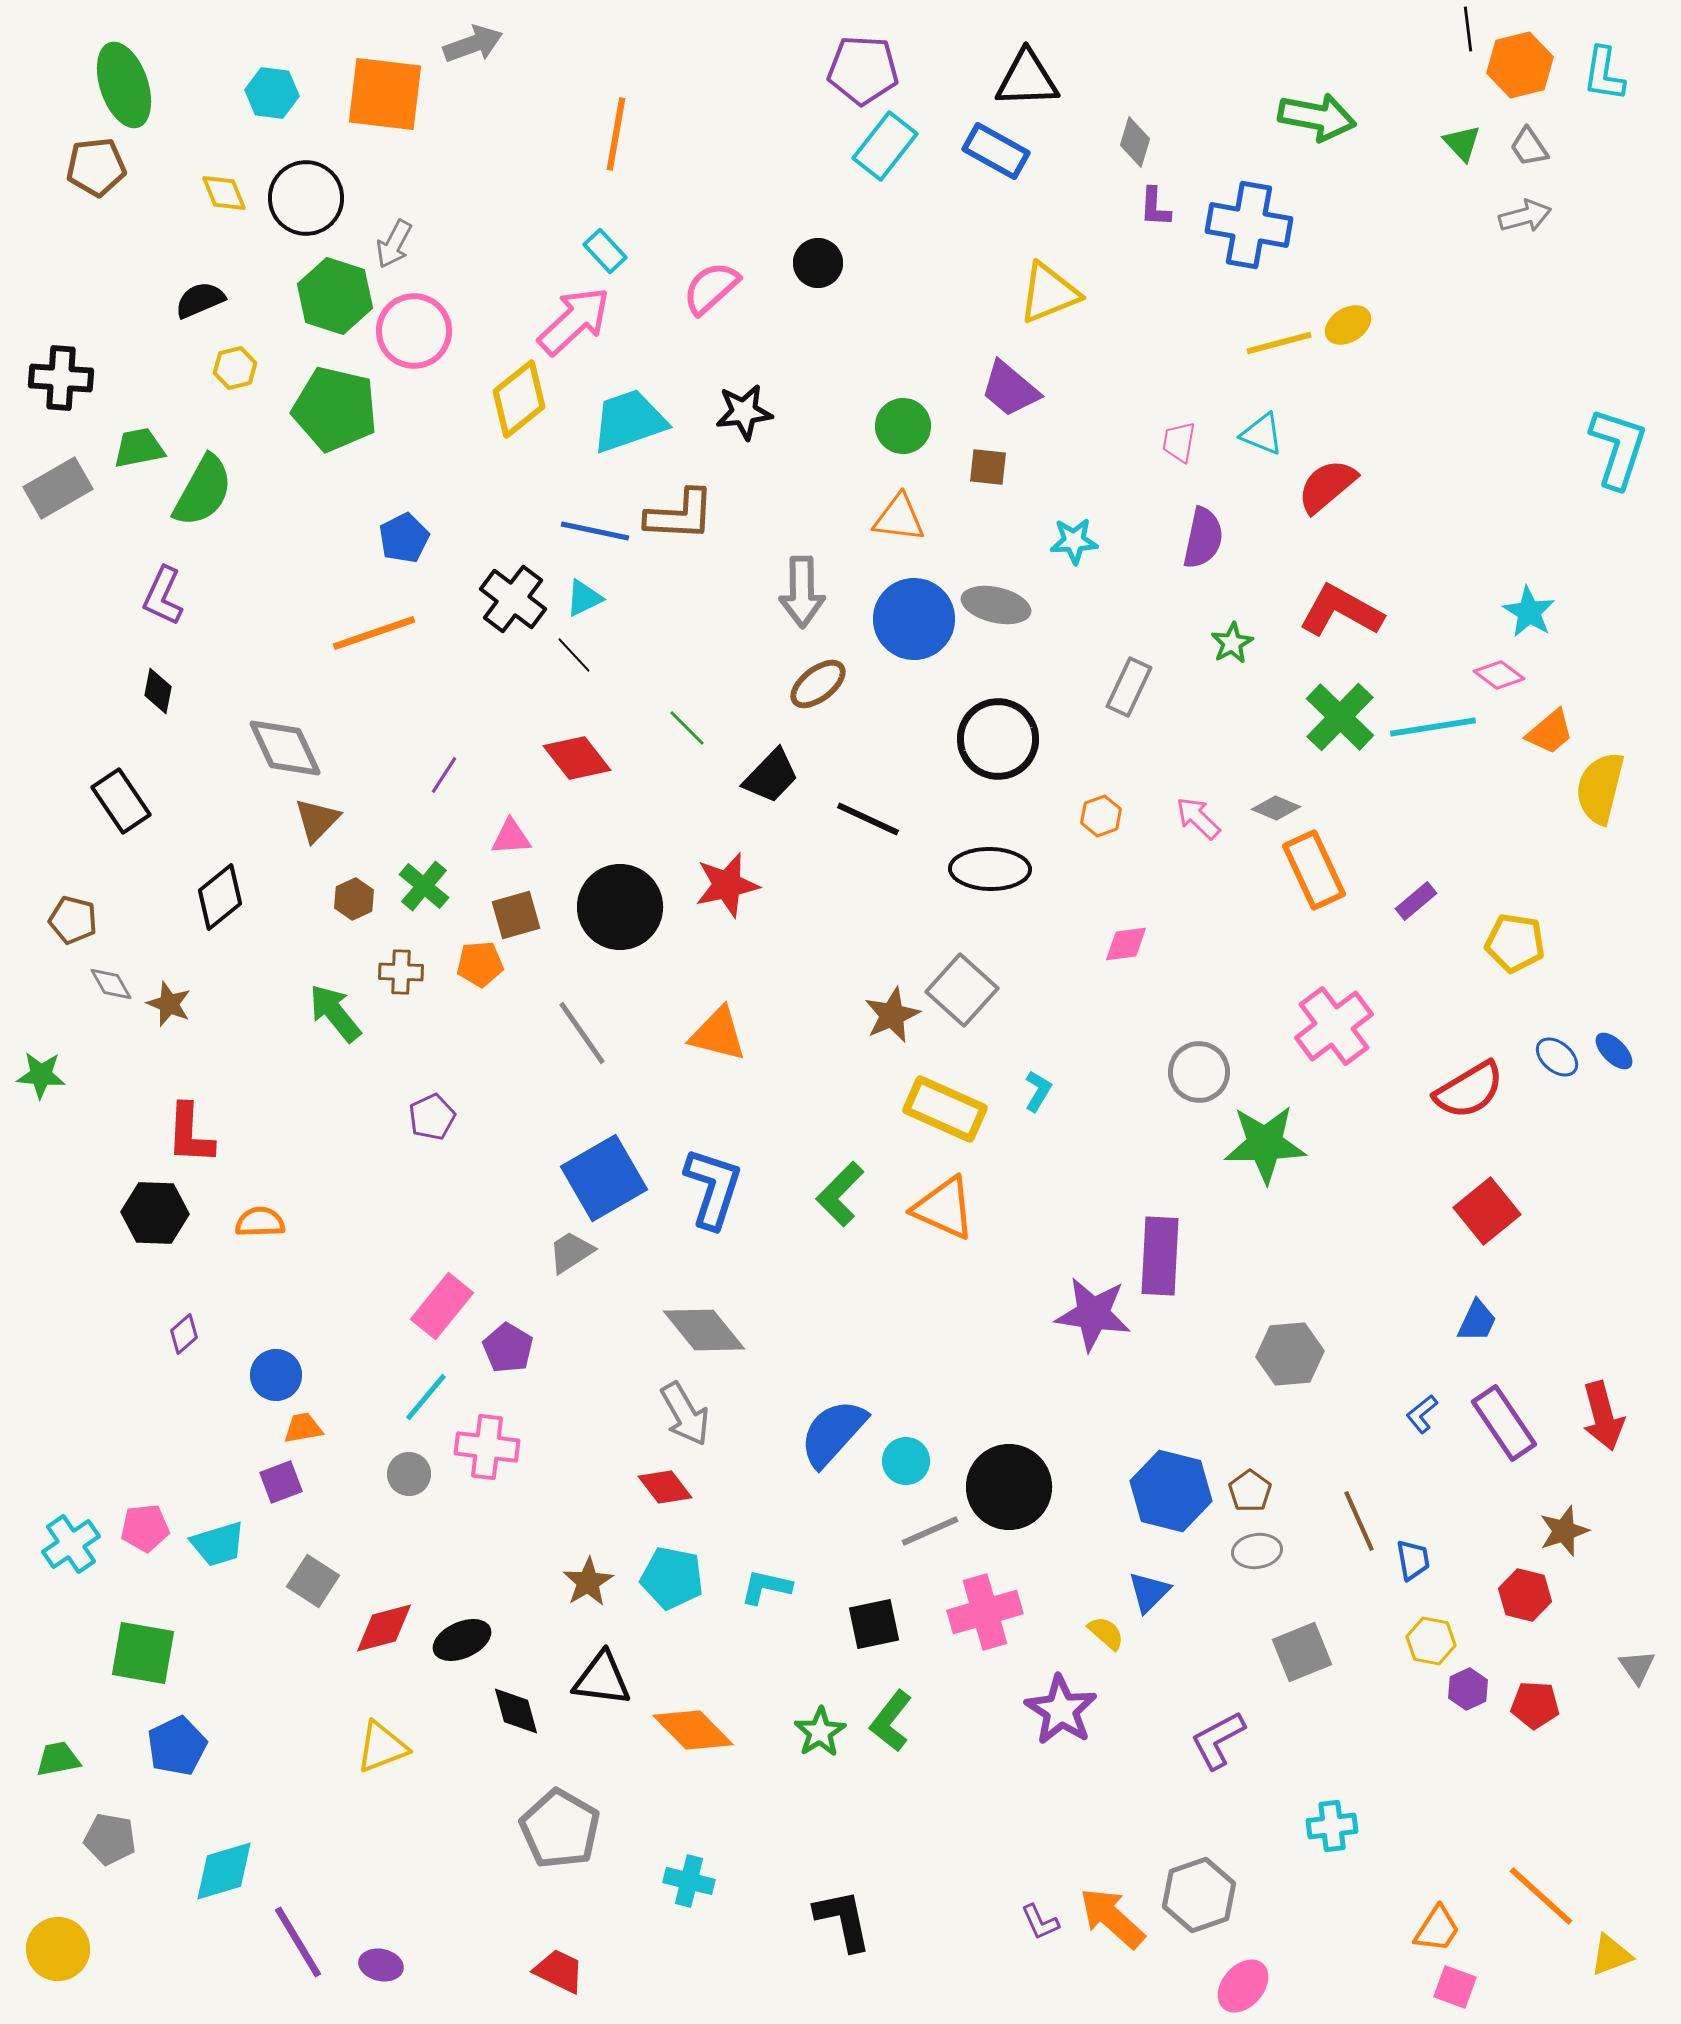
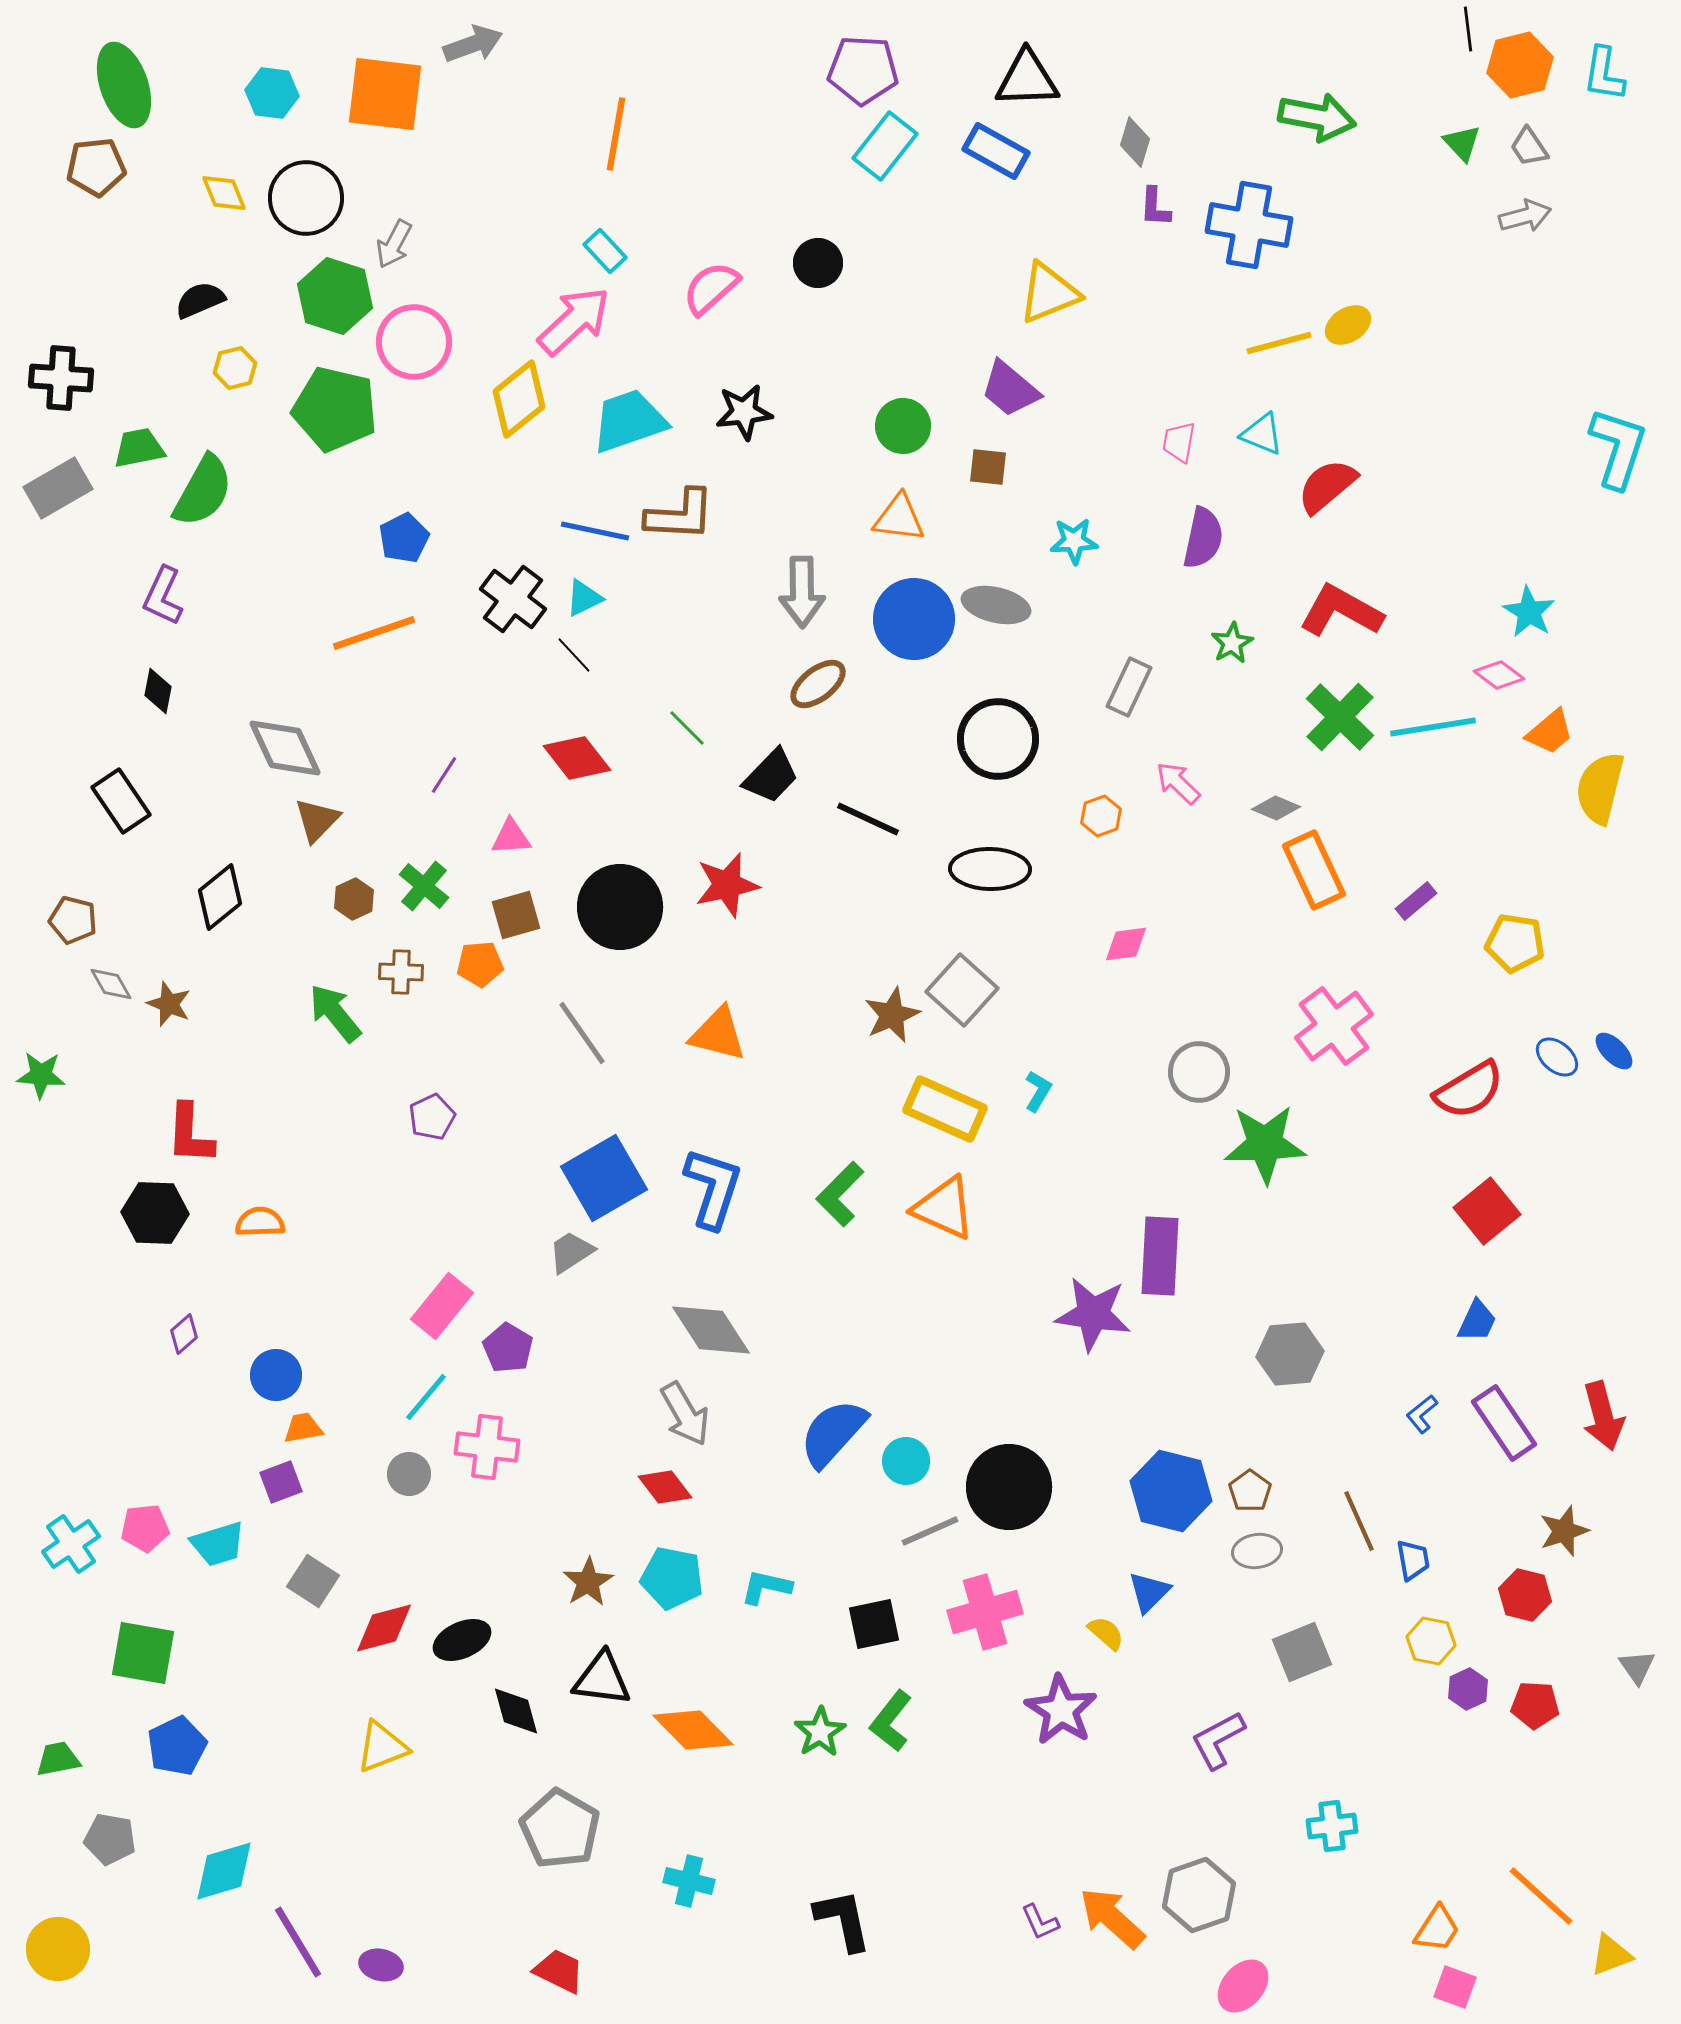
pink circle at (414, 331): moved 11 px down
pink arrow at (1198, 818): moved 20 px left, 35 px up
gray diamond at (704, 1330): moved 7 px right; rotated 6 degrees clockwise
